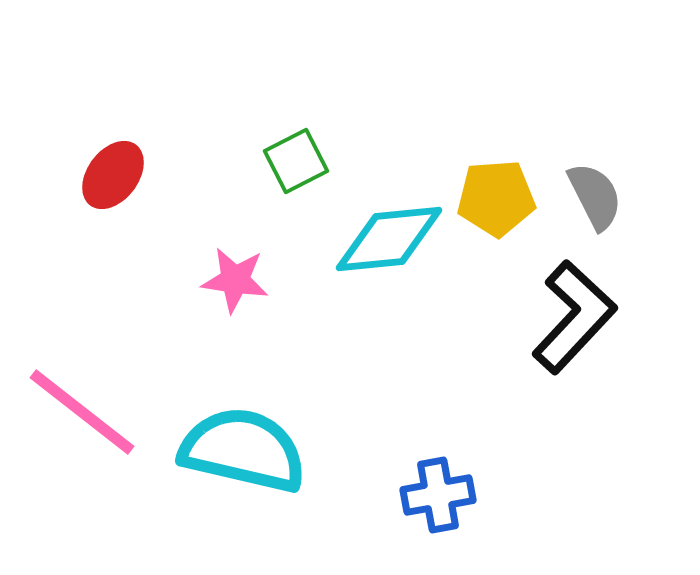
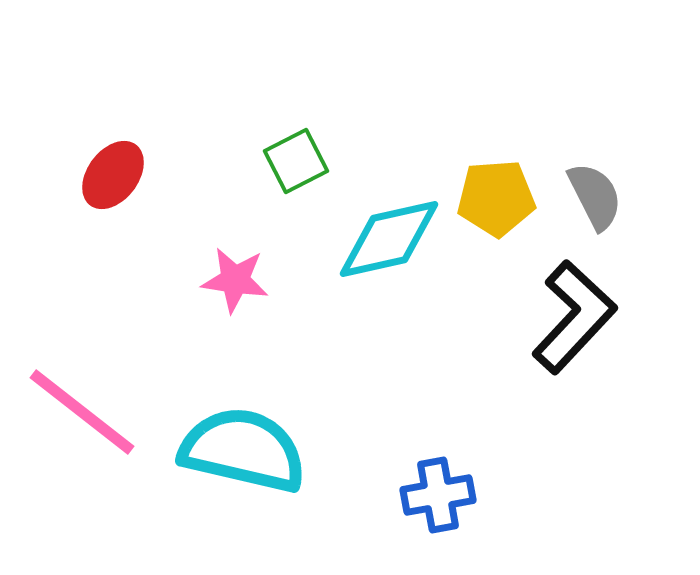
cyan diamond: rotated 7 degrees counterclockwise
